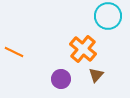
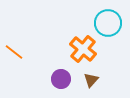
cyan circle: moved 7 px down
orange line: rotated 12 degrees clockwise
brown triangle: moved 5 px left, 5 px down
